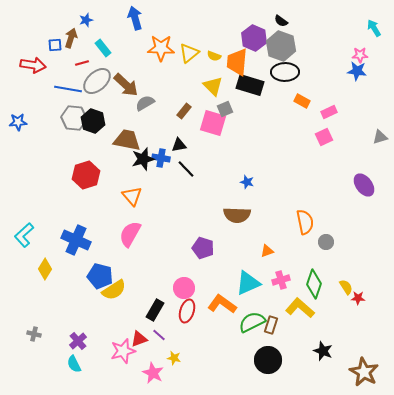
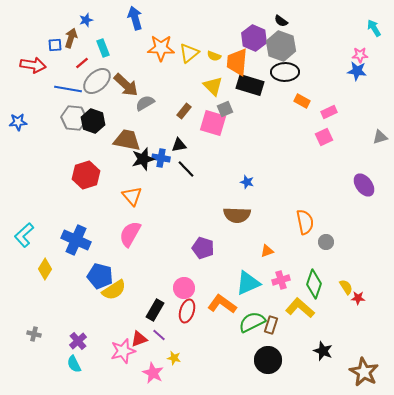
cyan rectangle at (103, 48): rotated 18 degrees clockwise
red line at (82, 63): rotated 24 degrees counterclockwise
